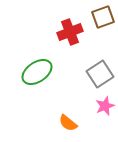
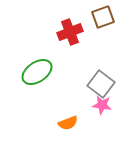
gray square: moved 1 px right, 10 px down; rotated 20 degrees counterclockwise
pink star: moved 3 px left, 1 px up; rotated 30 degrees clockwise
orange semicircle: rotated 60 degrees counterclockwise
